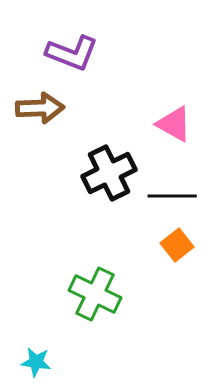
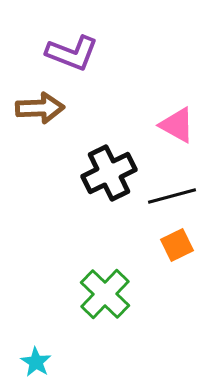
pink triangle: moved 3 px right, 1 px down
black line: rotated 15 degrees counterclockwise
orange square: rotated 12 degrees clockwise
green cross: moved 10 px right; rotated 18 degrees clockwise
cyan star: rotated 24 degrees clockwise
